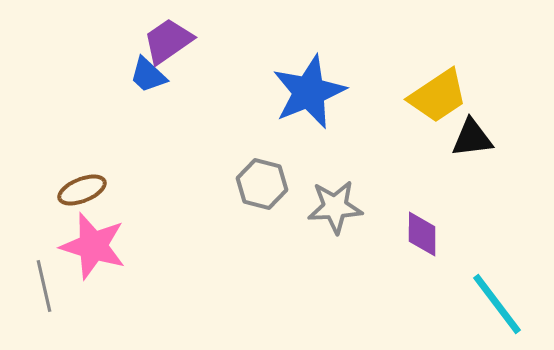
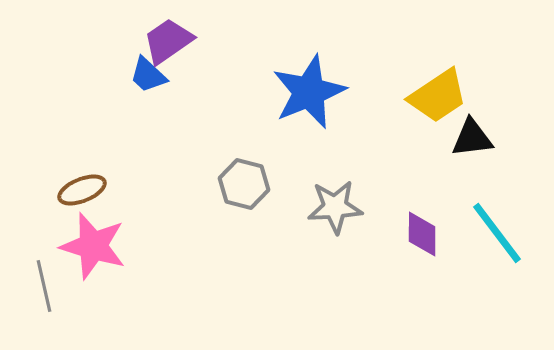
gray hexagon: moved 18 px left
cyan line: moved 71 px up
